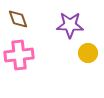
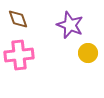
purple star: rotated 20 degrees clockwise
